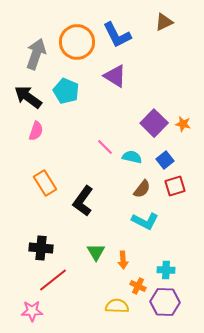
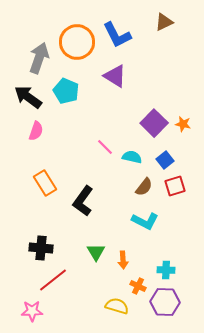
gray arrow: moved 3 px right, 4 px down
brown semicircle: moved 2 px right, 2 px up
yellow semicircle: rotated 15 degrees clockwise
